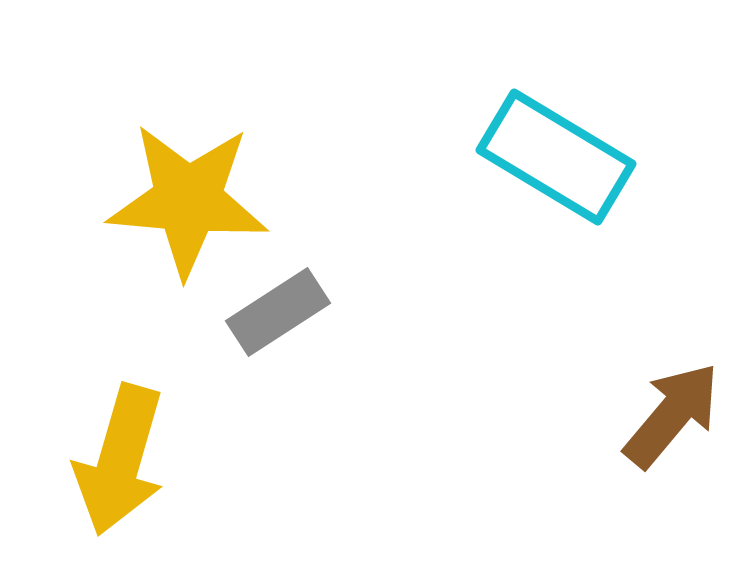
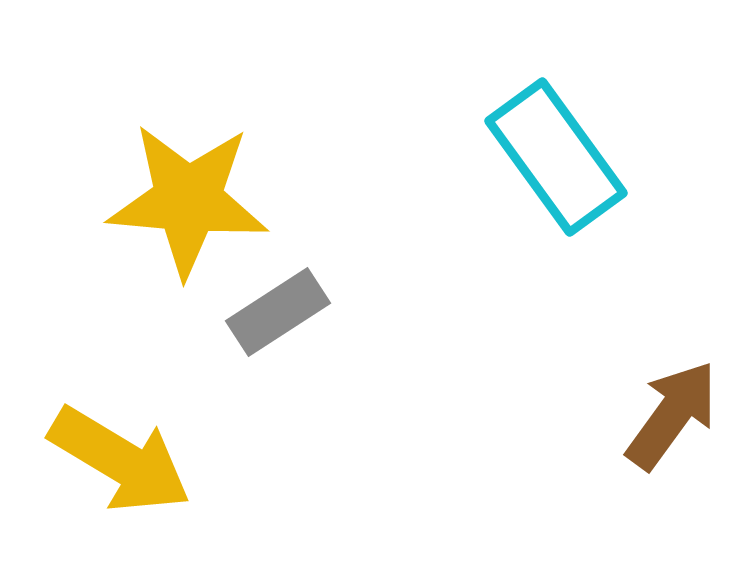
cyan rectangle: rotated 23 degrees clockwise
brown arrow: rotated 4 degrees counterclockwise
yellow arrow: rotated 75 degrees counterclockwise
